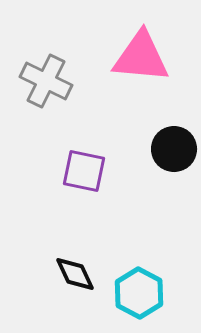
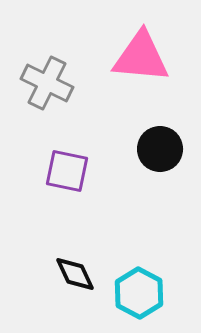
gray cross: moved 1 px right, 2 px down
black circle: moved 14 px left
purple square: moved 17 px left
